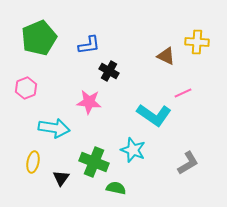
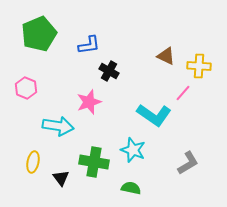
green pentagon: moved 4 px up
yellow cross: moved 2 px right, 24 px down
pink hexagon: rotated 15 degrees counterclockwise
pink line: rotated 24 degrees counterclockwise
pink star: rotated 25 degrees counterclockwise
cyan arrow: moved 4 px right, 2 px up
green cross: rotated 12 degrees counterclockwise
black triangle: rotated 12 degrees counterclockwise
green semicircle: moved 15 px right
